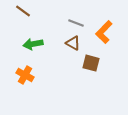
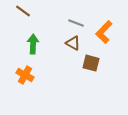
green arrow: rotated 102 degrees clockwise
